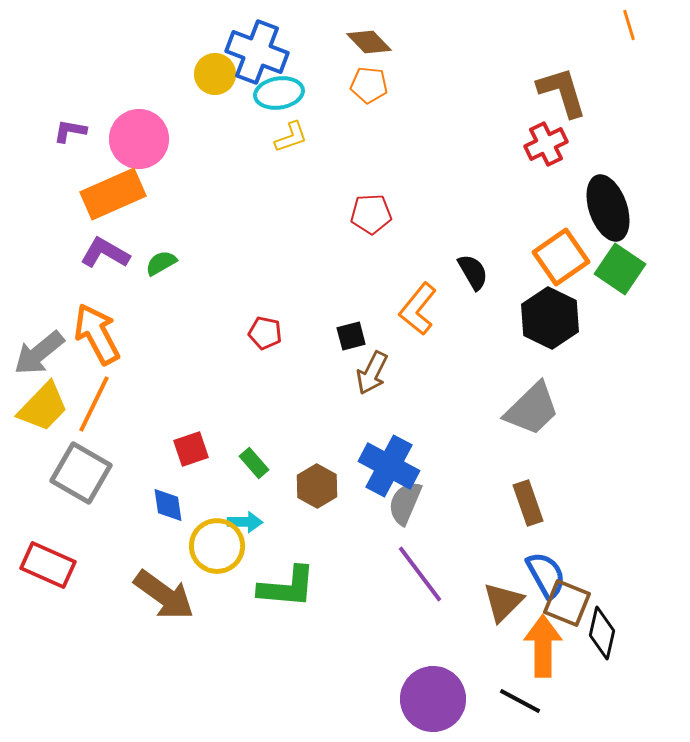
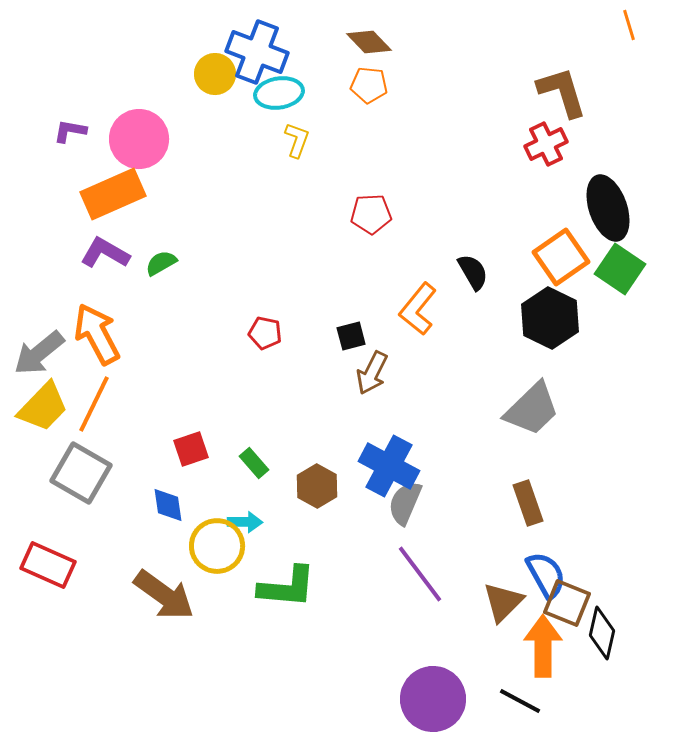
yellow L-shape at (291, 137): moved 6 px right, 3 px down; rotated 51 degrees counterclockwise
